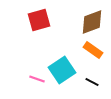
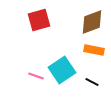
orange rectangle: moved 1 px right; rotated 24 degrees counterclockwise
pink line: moved 1 px left, 3 px up
